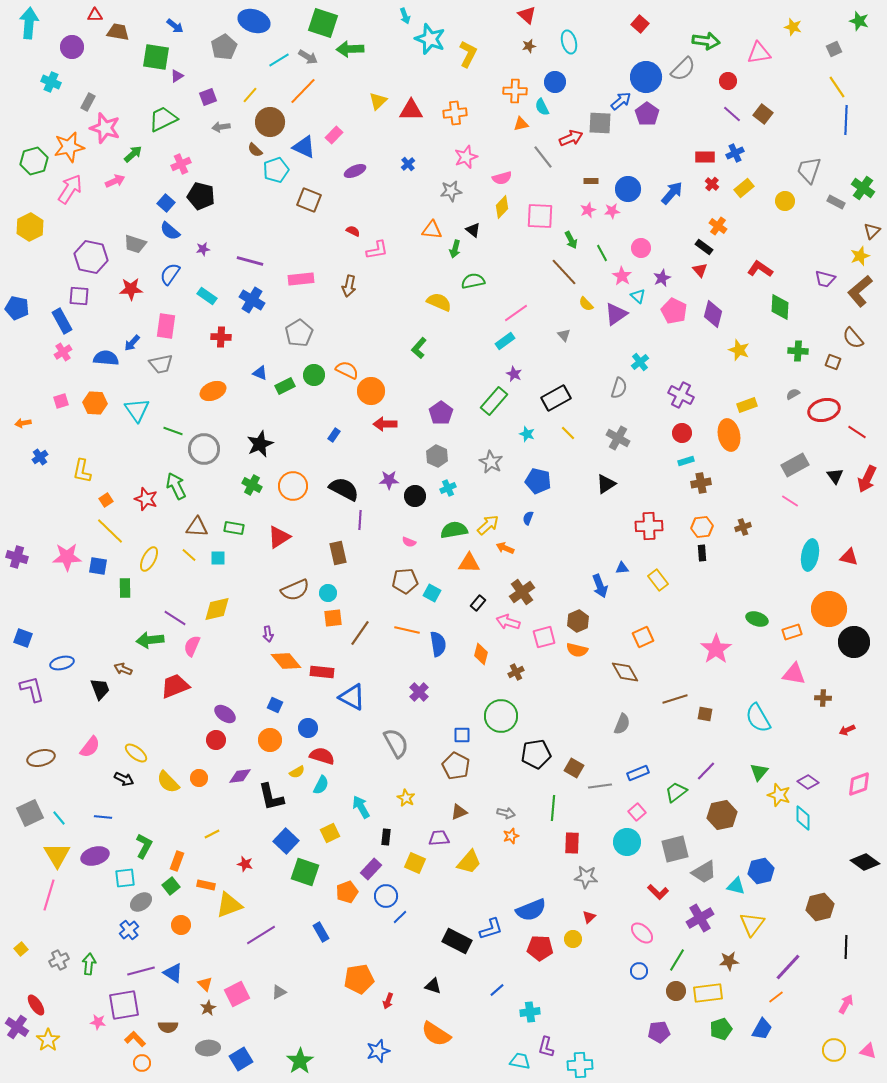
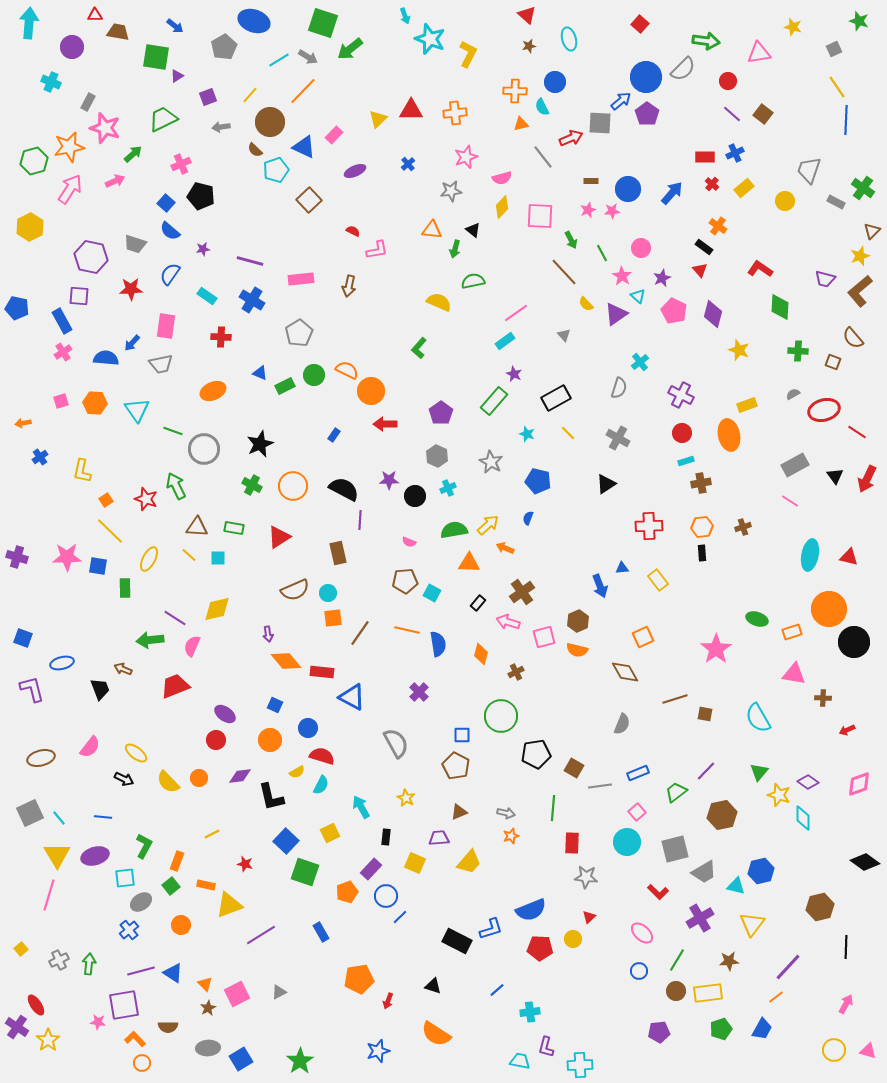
cyan ellipse at (569, 42): moved 3 px up
green arrow at (350, 49): rotated 36 degrees counterclockwise
yellow triangle at (378, 101): moved 18 px down
brown square at (309, 200): rotated 25 degrees clockwise
